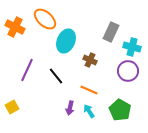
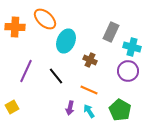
orange cross: rotated 24 degrees counterclockwise
purple line: moved 1 px left, 1 px down
